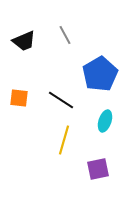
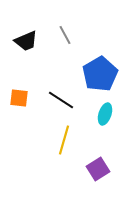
black trapezoid: moved 2 px right
cyan ellipse: moved 7 px up
purple square: rotated 20 degrees counterclockwise
